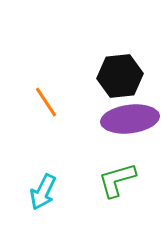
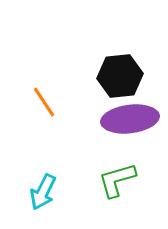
orange line: moved 2 px left
